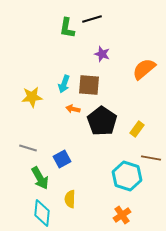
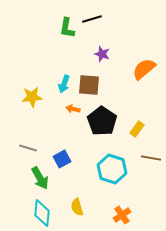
cyan hexagon: moved 15 px left, 7 px up
yellow semicircle: moved 7 px right, 8 px down; rotated 18 degrees counterclockwise
